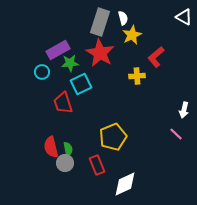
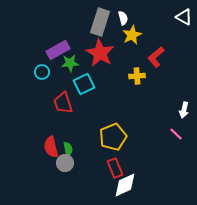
cyan square: moved 3 px right
red rectangle: moved 18 px right, 3 px down
white diamond: moved 1 px down
